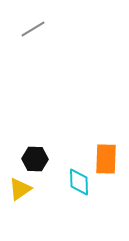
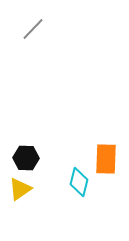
gray line: rotated 15 degrees counterclockwise
black hexagon: moved 9 px left, 1 px up
cyan diamond: rotated 16 degrees clockwise
